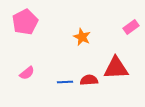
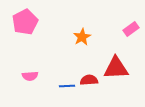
pink rectangle: moved 2 px down
orange star: rotated 18 degrees clockwise
pink semicircle: moved 3 px right, 3 px down; rotated 35 degrees clockwise
blue line: moved 2 px right, 4 px down
